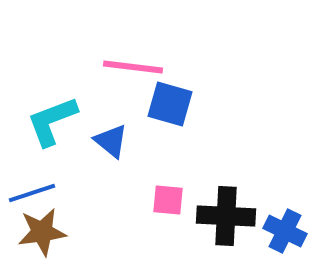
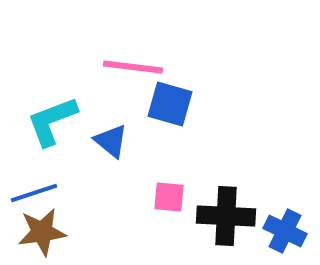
blue line: moved 2 px right
pink square: moved 1 px right, 3 px up
